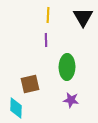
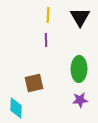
black triangle: moved 3 px left
green ellipse: moved 12 px right, 2 px down
brown square: moved 4 px right, 1 px up
purple star: moved 9 px right; rotated 14 degrees counterclockwise
